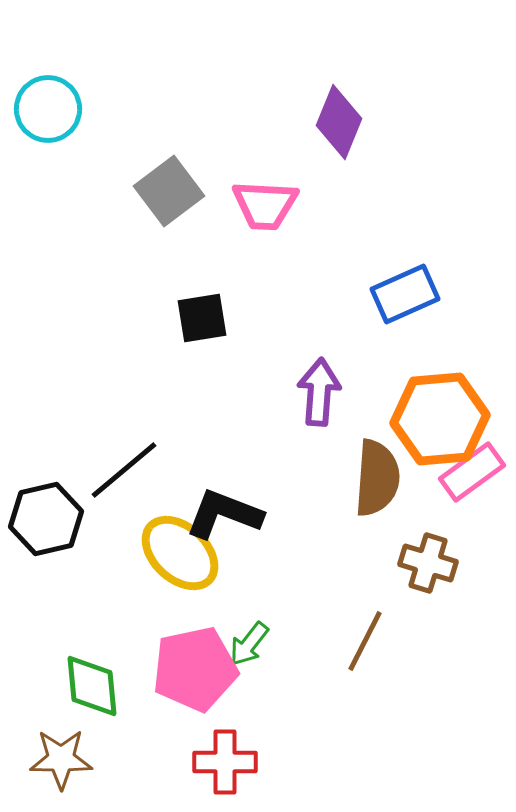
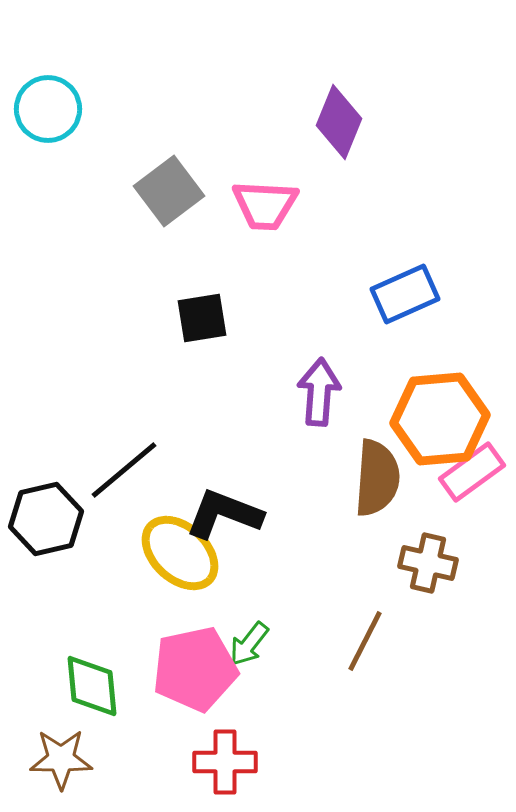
brown cross: rotated 4 degrees counterclockwise
